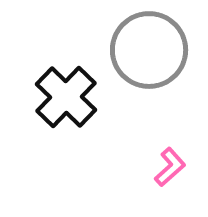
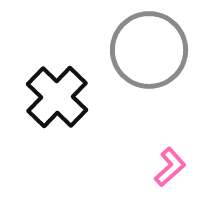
black cross: moved 9 px left
